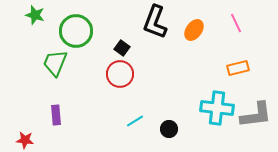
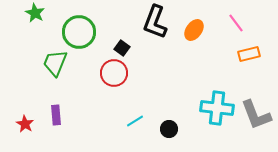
green star: moved 2 px up; rotated 12 degrees clockwise
pink line: rotated 12 degrees counterclockwise
green circle: moved 3 px right, 1 px down
orange rectangle: moved 11 px right, 14 px up
red circle: moved 6 px left, 1 px up
gray L-shape: rotated 76 degrees clockwise
red star: moved 16 px up; rotated 24 degrees clockwise
